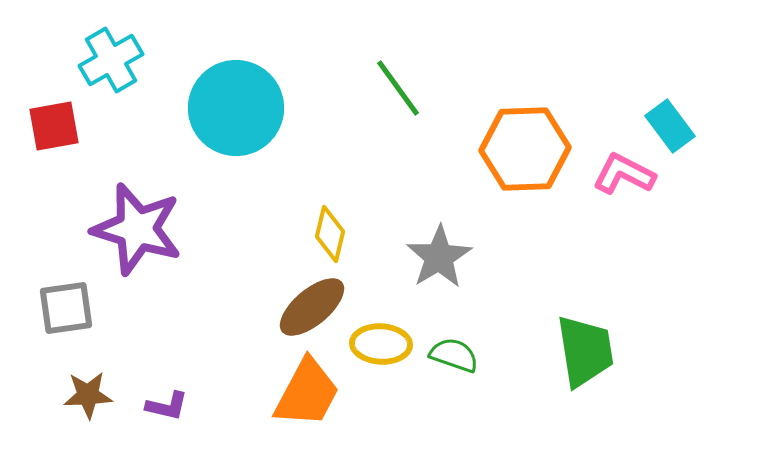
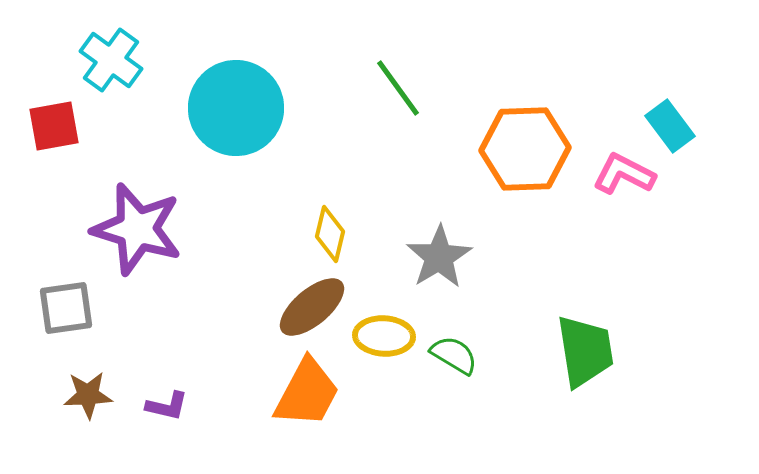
cyan cross: rotated 24 degrees counterclockwise
yellow ellipse: moved 3 px right, 8 px up
green semicircle: rotated 12 degrees clockwise
